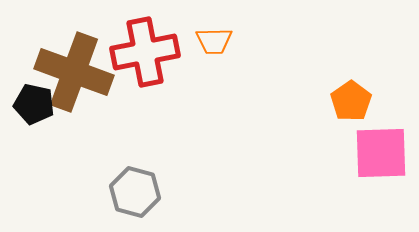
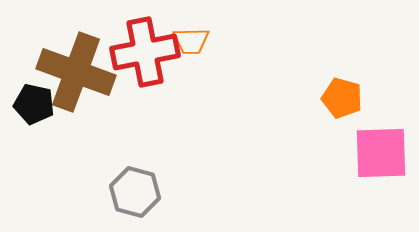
orange trapezoid: moved 23 px left
brown cross: moved 2 px right
orange pentagon: moved 9 px left, 3 px up; rotated 21 degrees counterclockwise
